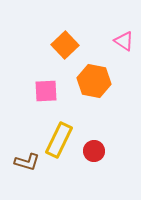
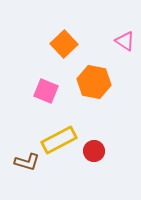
pink triangle: moved 1 px right
orange square: moved 1 px left, 1 px up
orange hexagon: moved 1 px down
pink square: rotated 25 degrees clockwise
yellow rectangle: rotated 36 degrees clockwise
